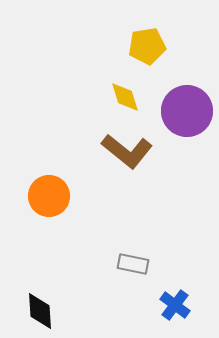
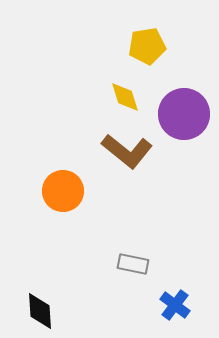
purple circle: moved 3 px left, 3 px down
orange circle: moved 14 px right, 5 px up
